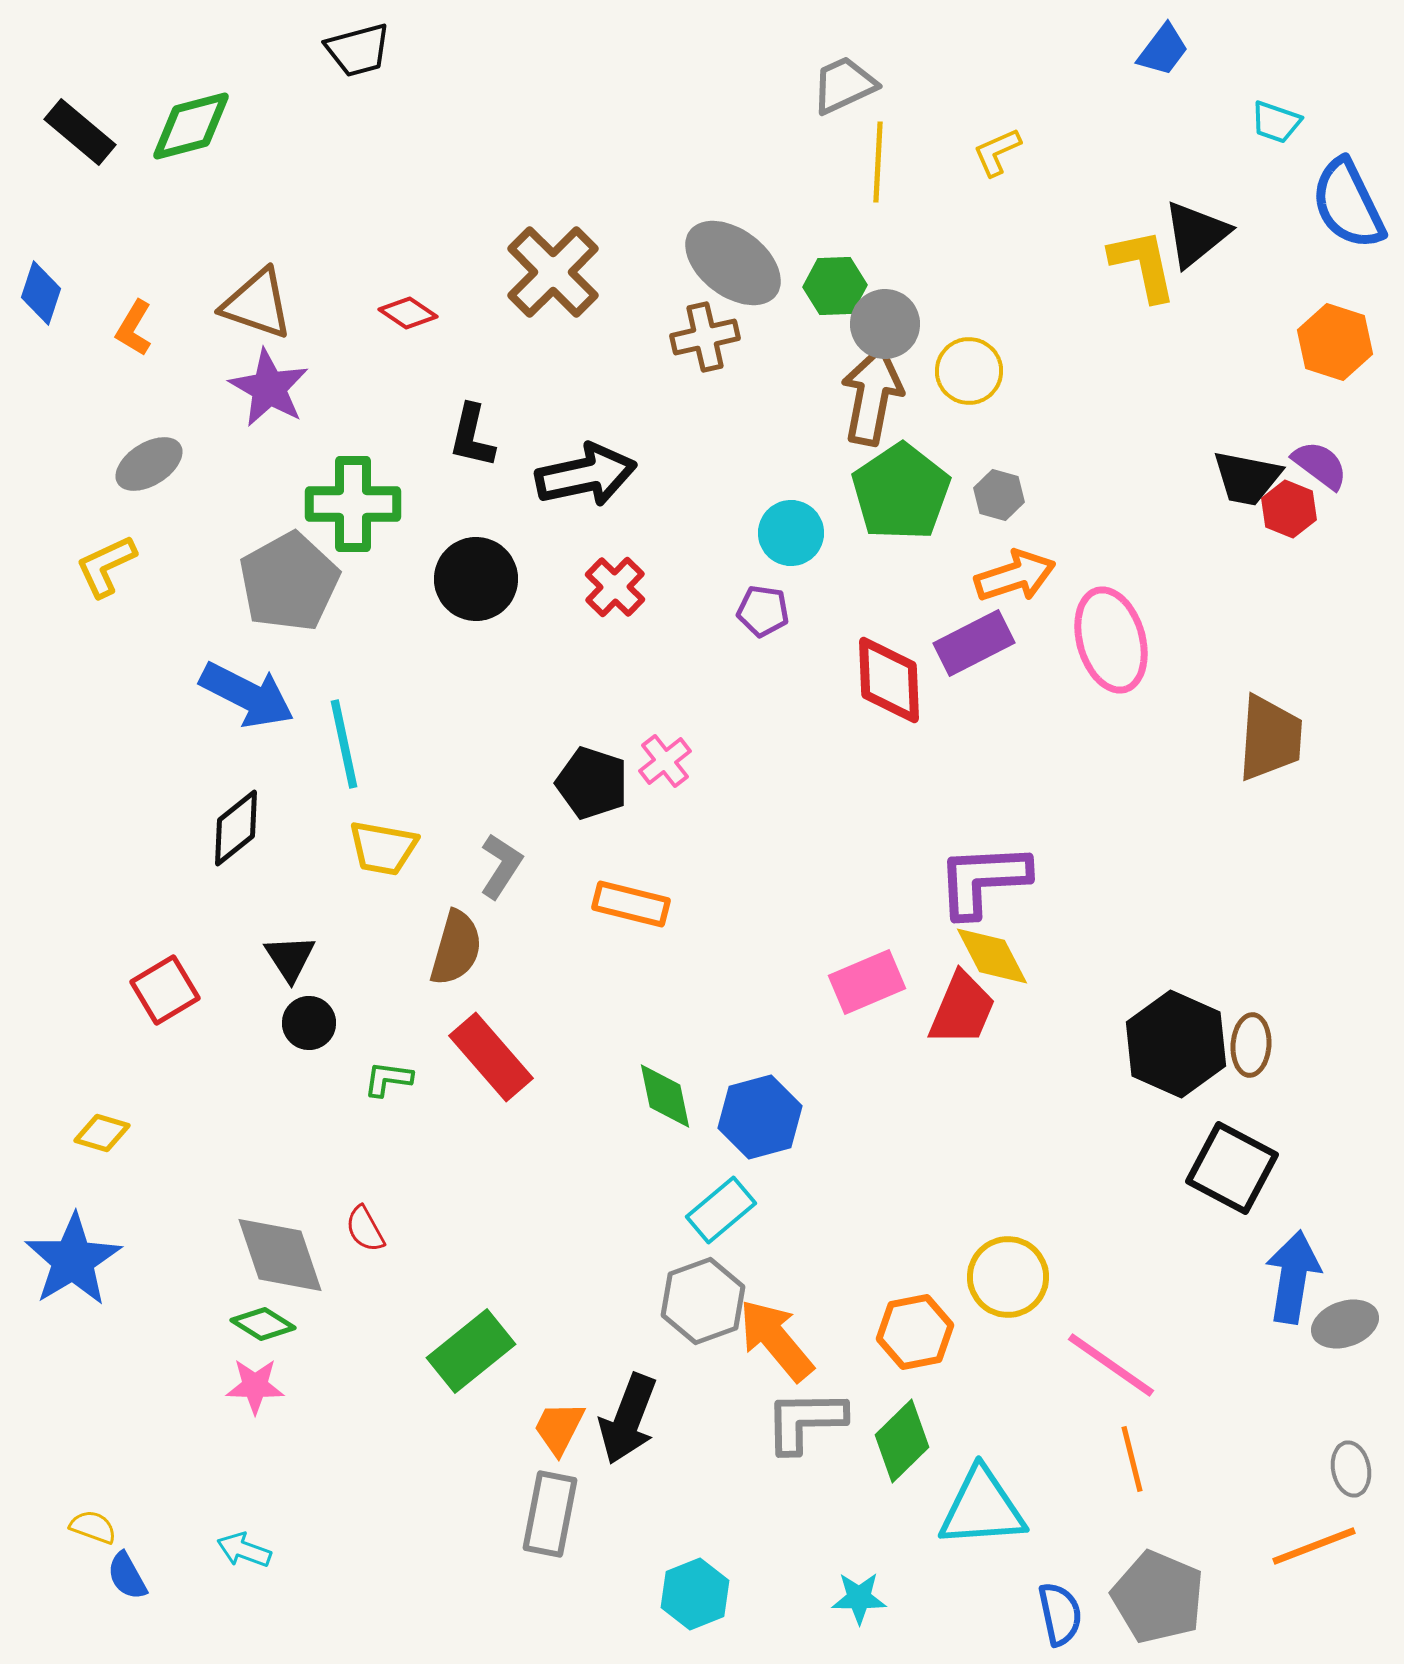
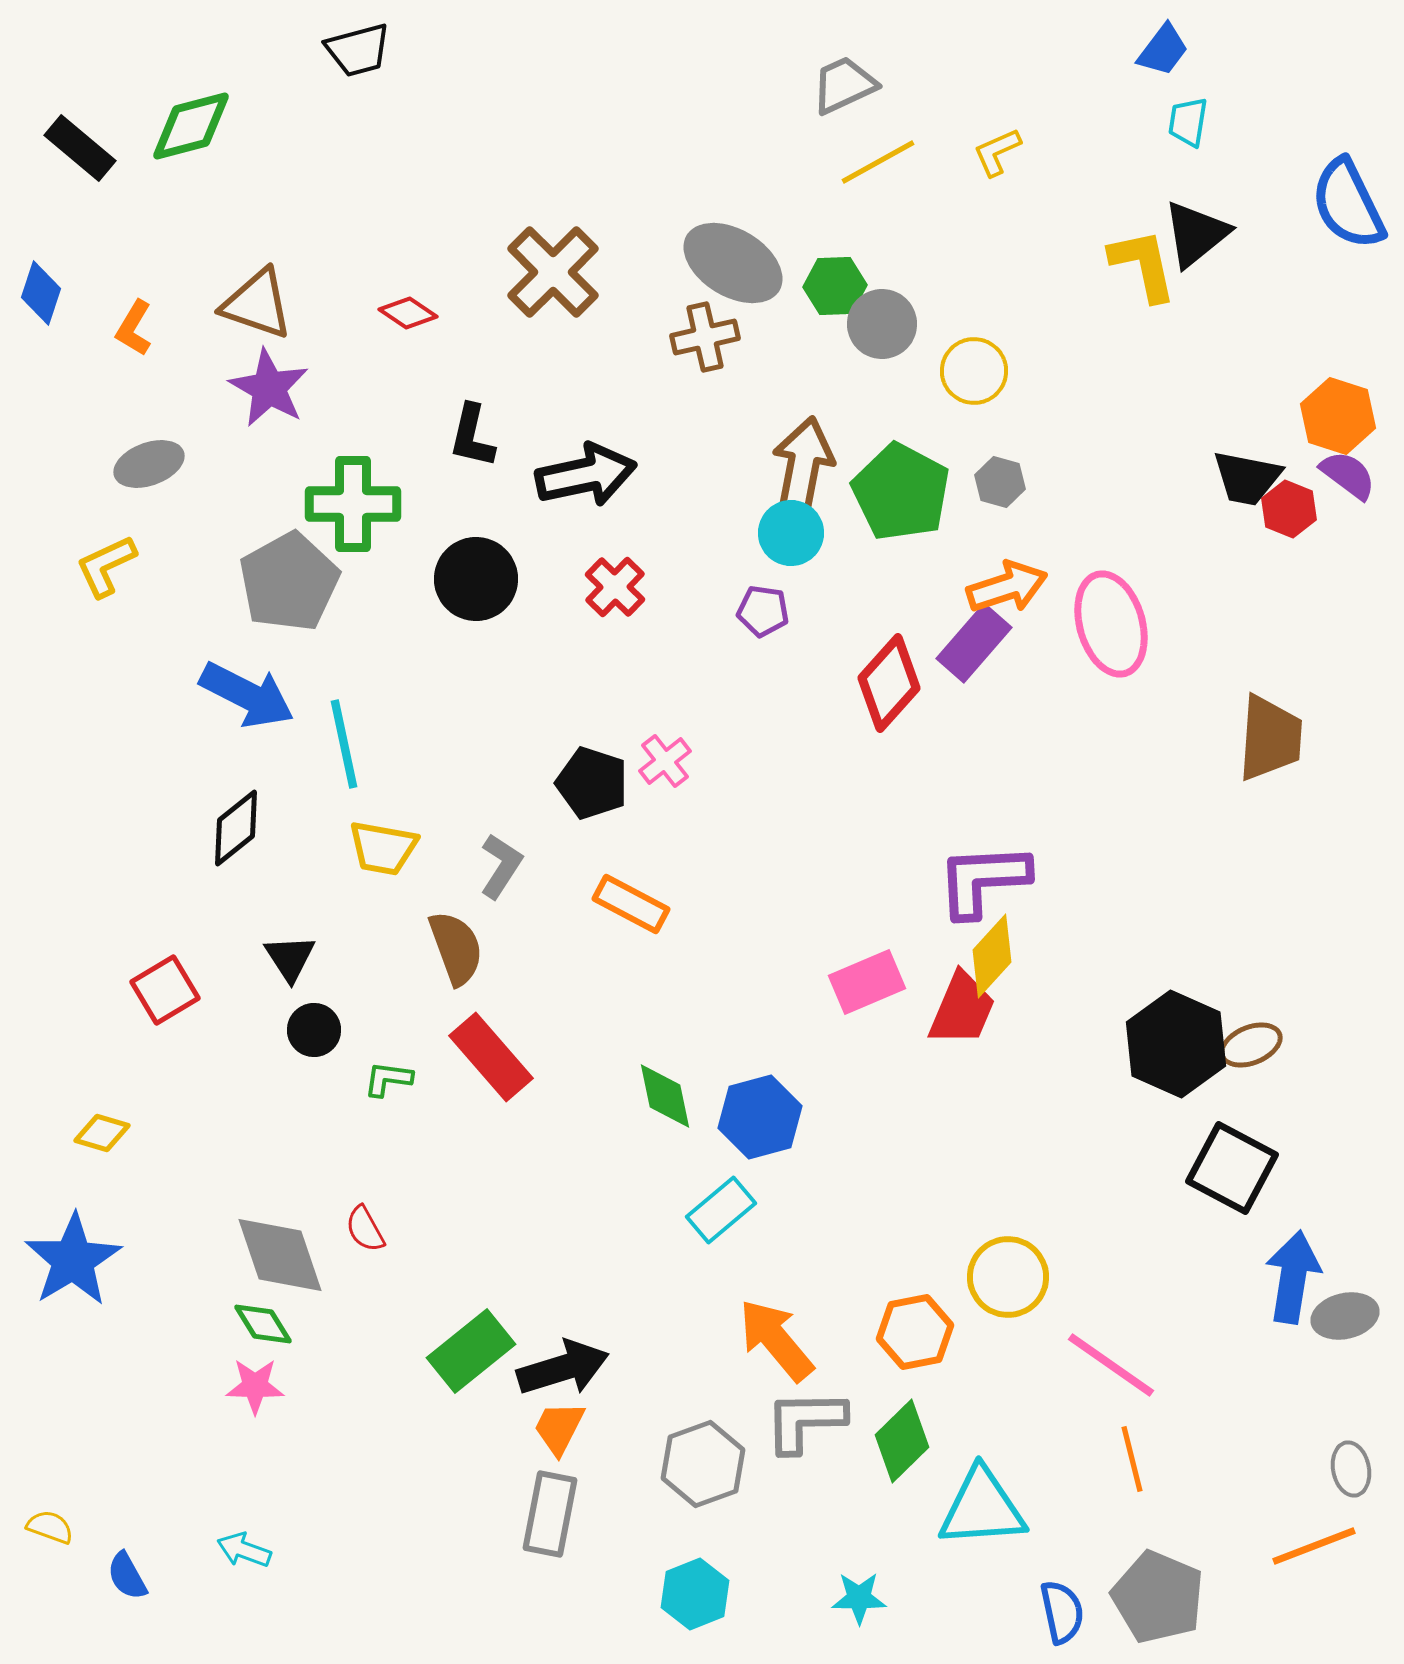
cyan trapezoid at (1276, 122): moved 88 px left; rotated 80 degrees clockwise
black rectangle at (80, 132): moved 16 px down
yellow line at (878, 162): rotated 58 degrees clockwise
gray ellipse at (733, 263): rotated 6 degrees counterclockwise
gray circle at (885, 324): moved 3 px left
orange hexagon at (1335, 342): moved 3 px right, 74 px down
yellow circle at (969, 371): moved 5 px right
brown arrow at (872, 396): moved 69 px left, 70 px down
gray ellipse at (149, 464): rotated 12 degrees clockwise
purple semicircle at (1320, 465): moved 28 px right, 10 px down
green pentagon at (901, 492): rotated 10 degrees counterclockwise
gray hexagon at (999, 495): moved 1 px right, 13 px up
orange arrow at (1015, 576): moved 8 px left, 11 px down
pink ellipse at (1111, 640): moved 16 px up
purple rectangle at (974, 643): rotated 22 degrees counterclockwise
red diamond at (889, 680): moved 3 px down; rotated 44 degrees clockwise
orange rectangle at (631, 904): rotated 14 degrees clockwise
brown semicircle at (456, 948): rotated 36 degrees counterclockwise
yellow diamond at (992, 956): rotated 70 degrees clockwise
black circle at (309, 1023): moved 5 px right, 7 px down
brown ellipse at (1251, 1045): rotated 64 degrees clockwise
gray hexagon at (703, 1301): moved 163 px down
green diamond at (263, 1324): rotated 26 degrees clockwise
gray ellipse at (1345, 1324): moved 8 px up; rotated 6 degrees clockwise
black arrow at (628, 1419): moved 65 px left, 51 px up; rotated 128 degrees counterclockwise
yellow semicircle at (93, 1527): moved 43 px left
blue semicircle at (1060, 1614): moved 2 px right, 2 px up
